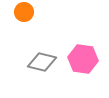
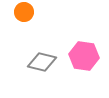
pink hexagon: moved 1 px right, 3 px up
